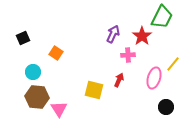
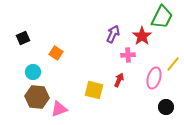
pink triangle: rotated 42 degrees clockwise
